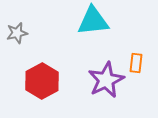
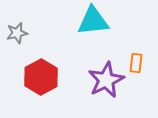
red hexagon: moved 1 px left, 4 px up
